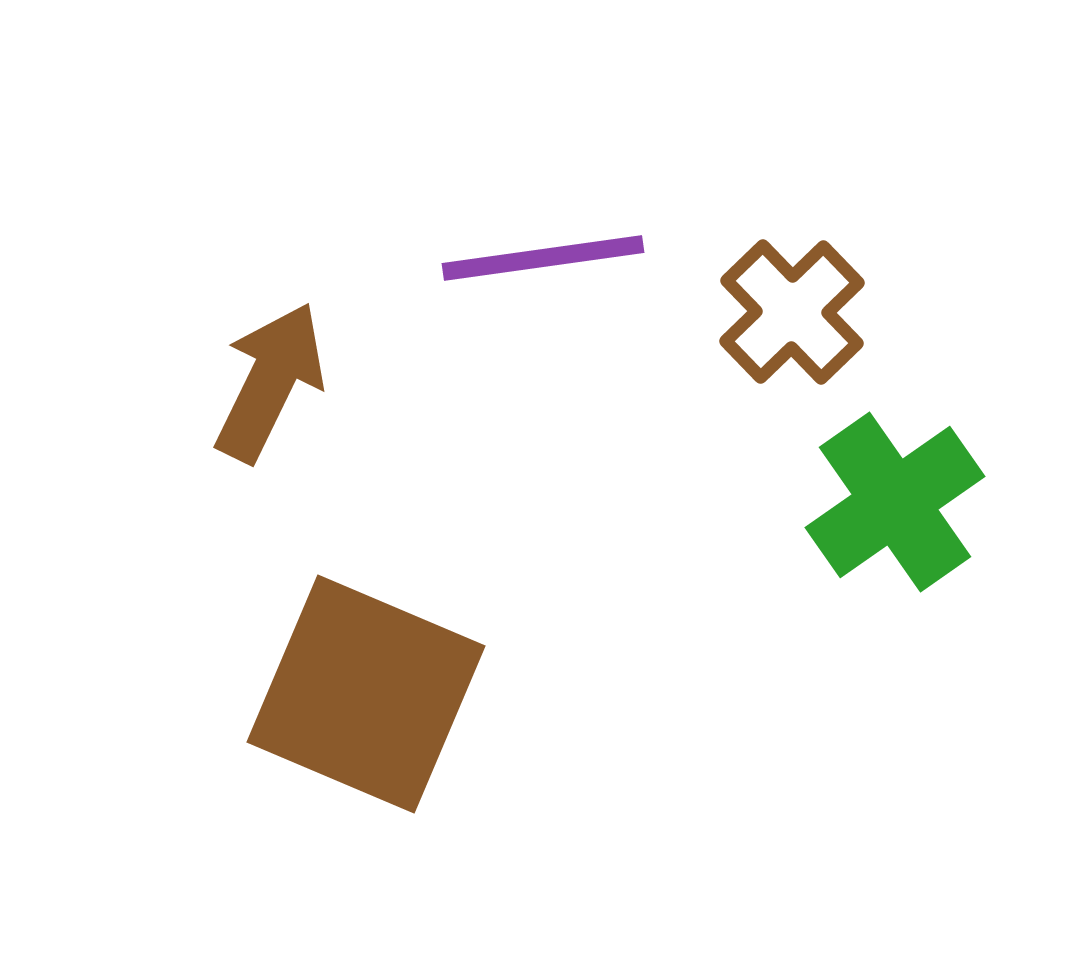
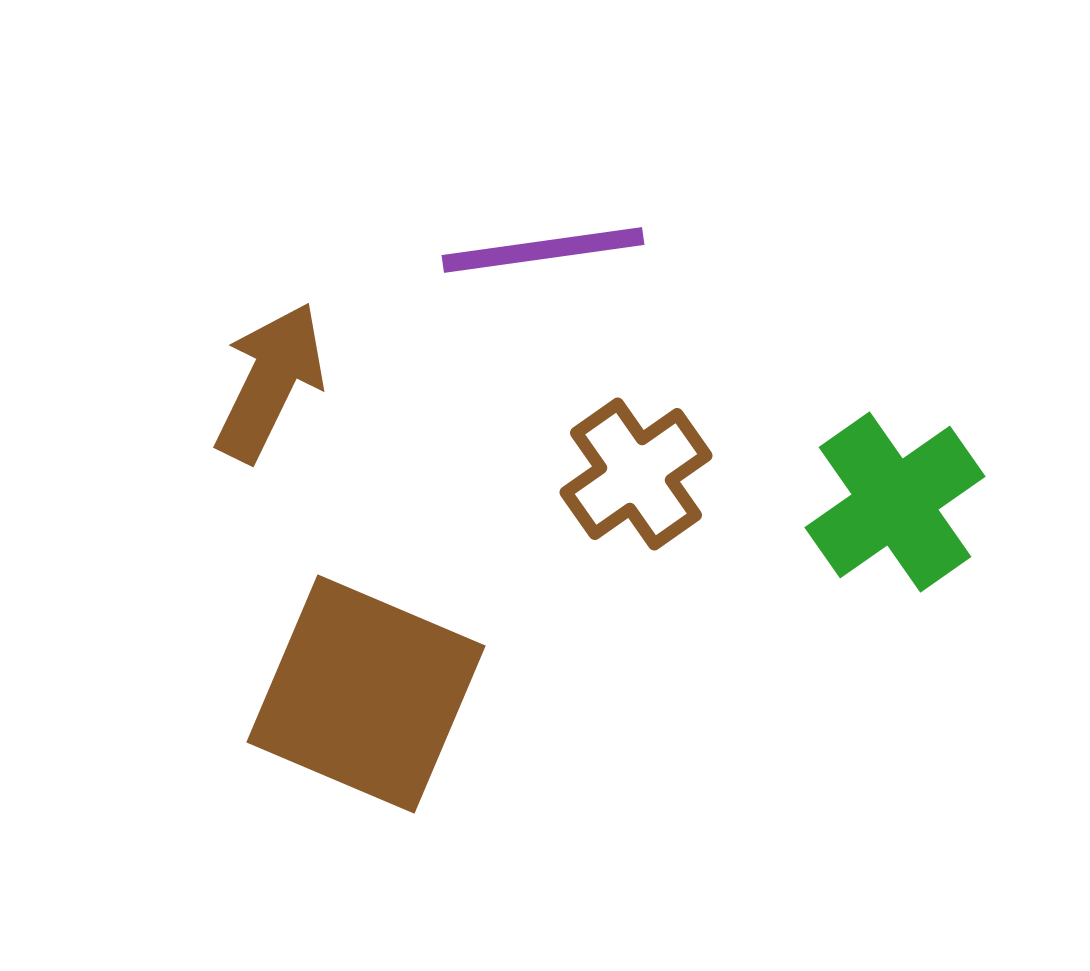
purple line: moved 8 px up
brown cross: moved 156 px left, 162 px down; rotated 9 degrees clockwise
